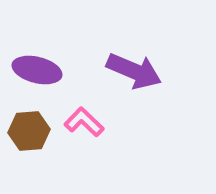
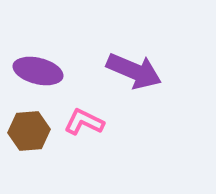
purple ellipse: moved 1 px right, 1 px down
pink L-shape: rotated 18 degrees counterclockwise
